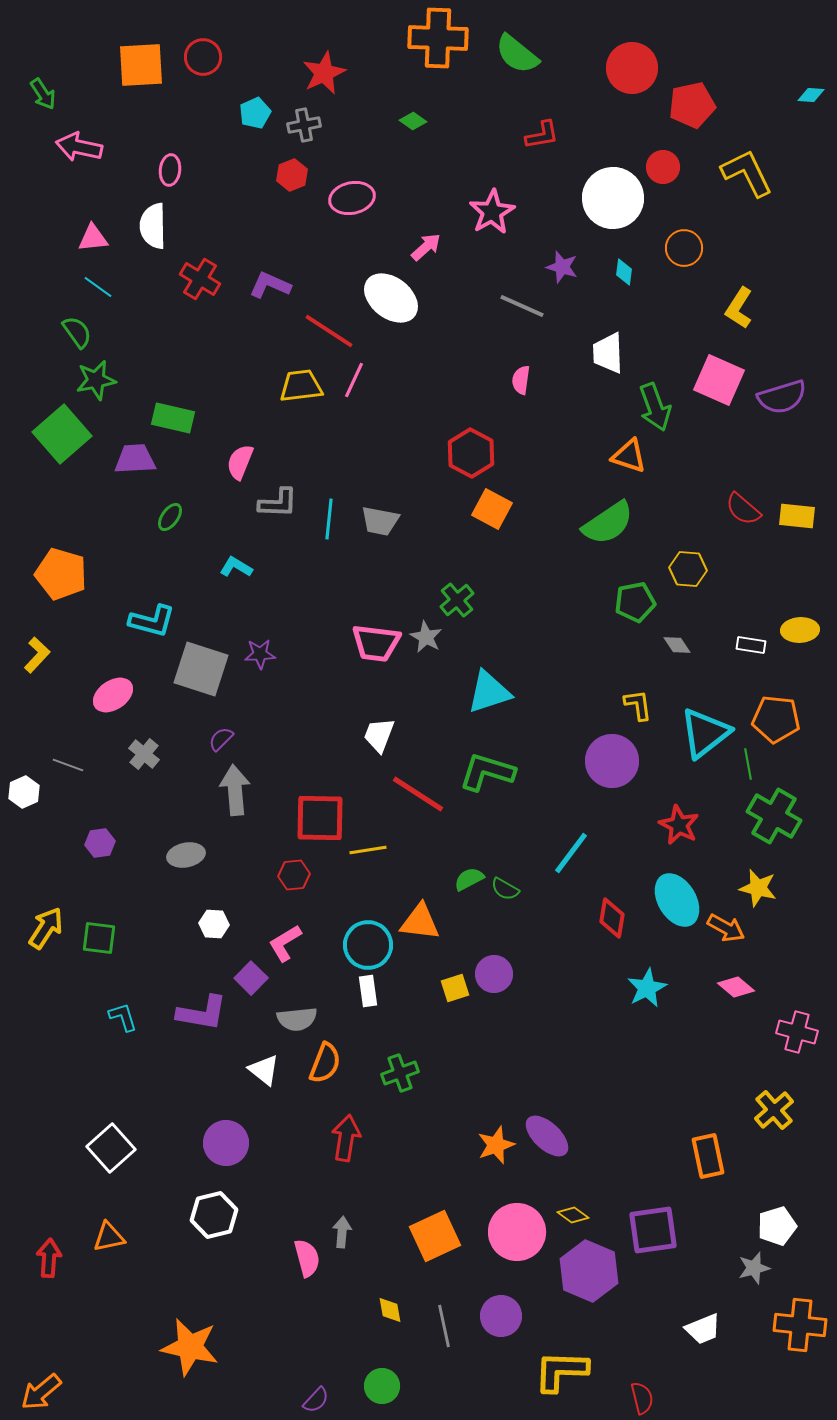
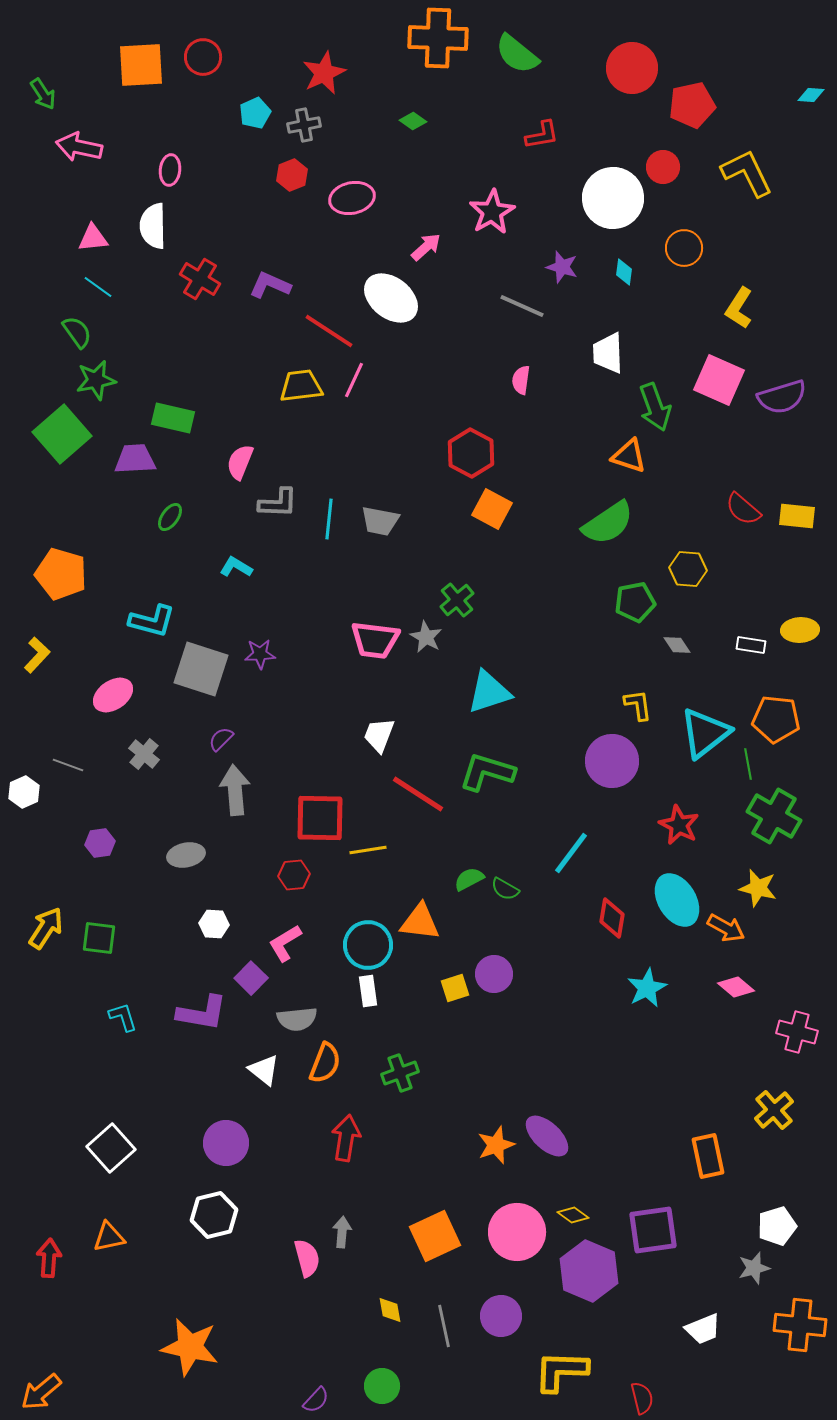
pink trapezoid at (376, 643): moved 1 px left, 3 px up
